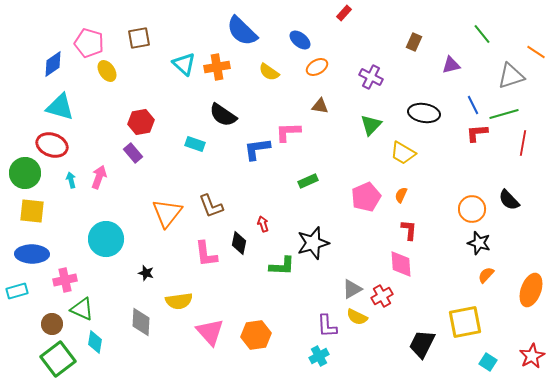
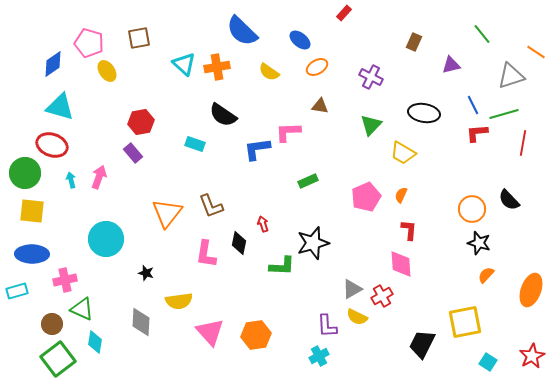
pink L-shape at (206, 254): rotated 16 degrees clockwise
